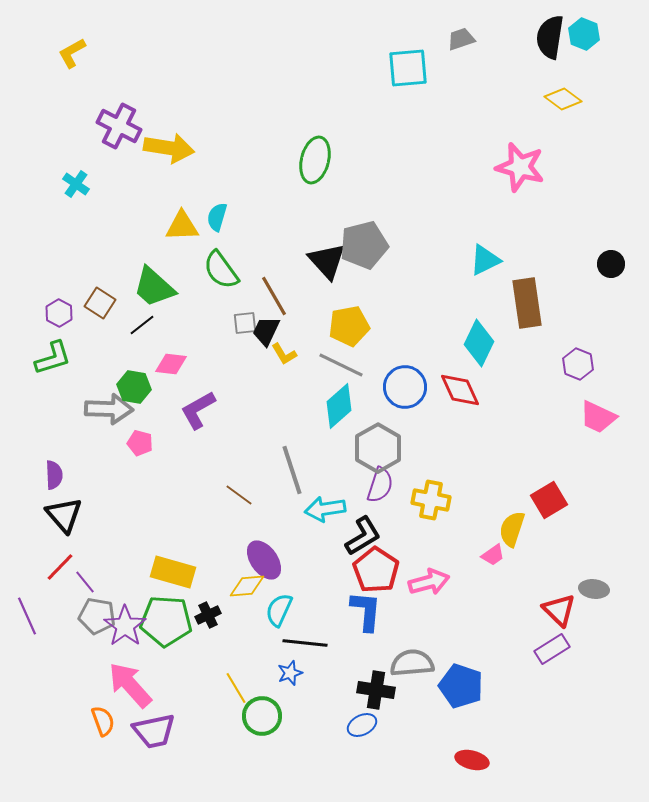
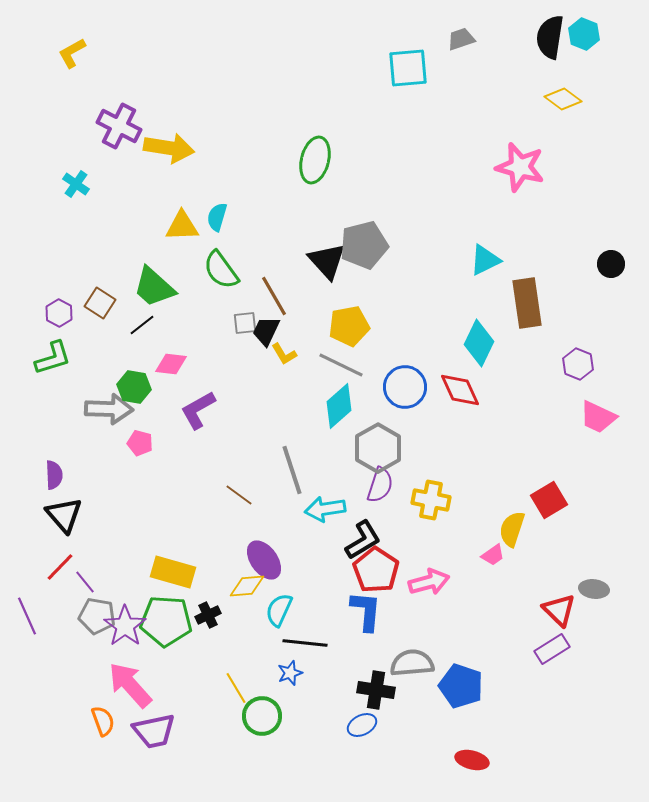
black L-shape at (363, 536): moved 4 px down
